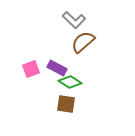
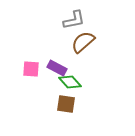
gray L-shape: rotated 55 degrees counterclockwise
pink square: rotated 24 degrees clockwise
green diamond: rotated 15 degrees clockwise
